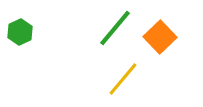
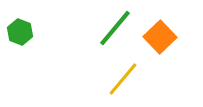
green hexagon: rotated 15 degrees counterclockwise
